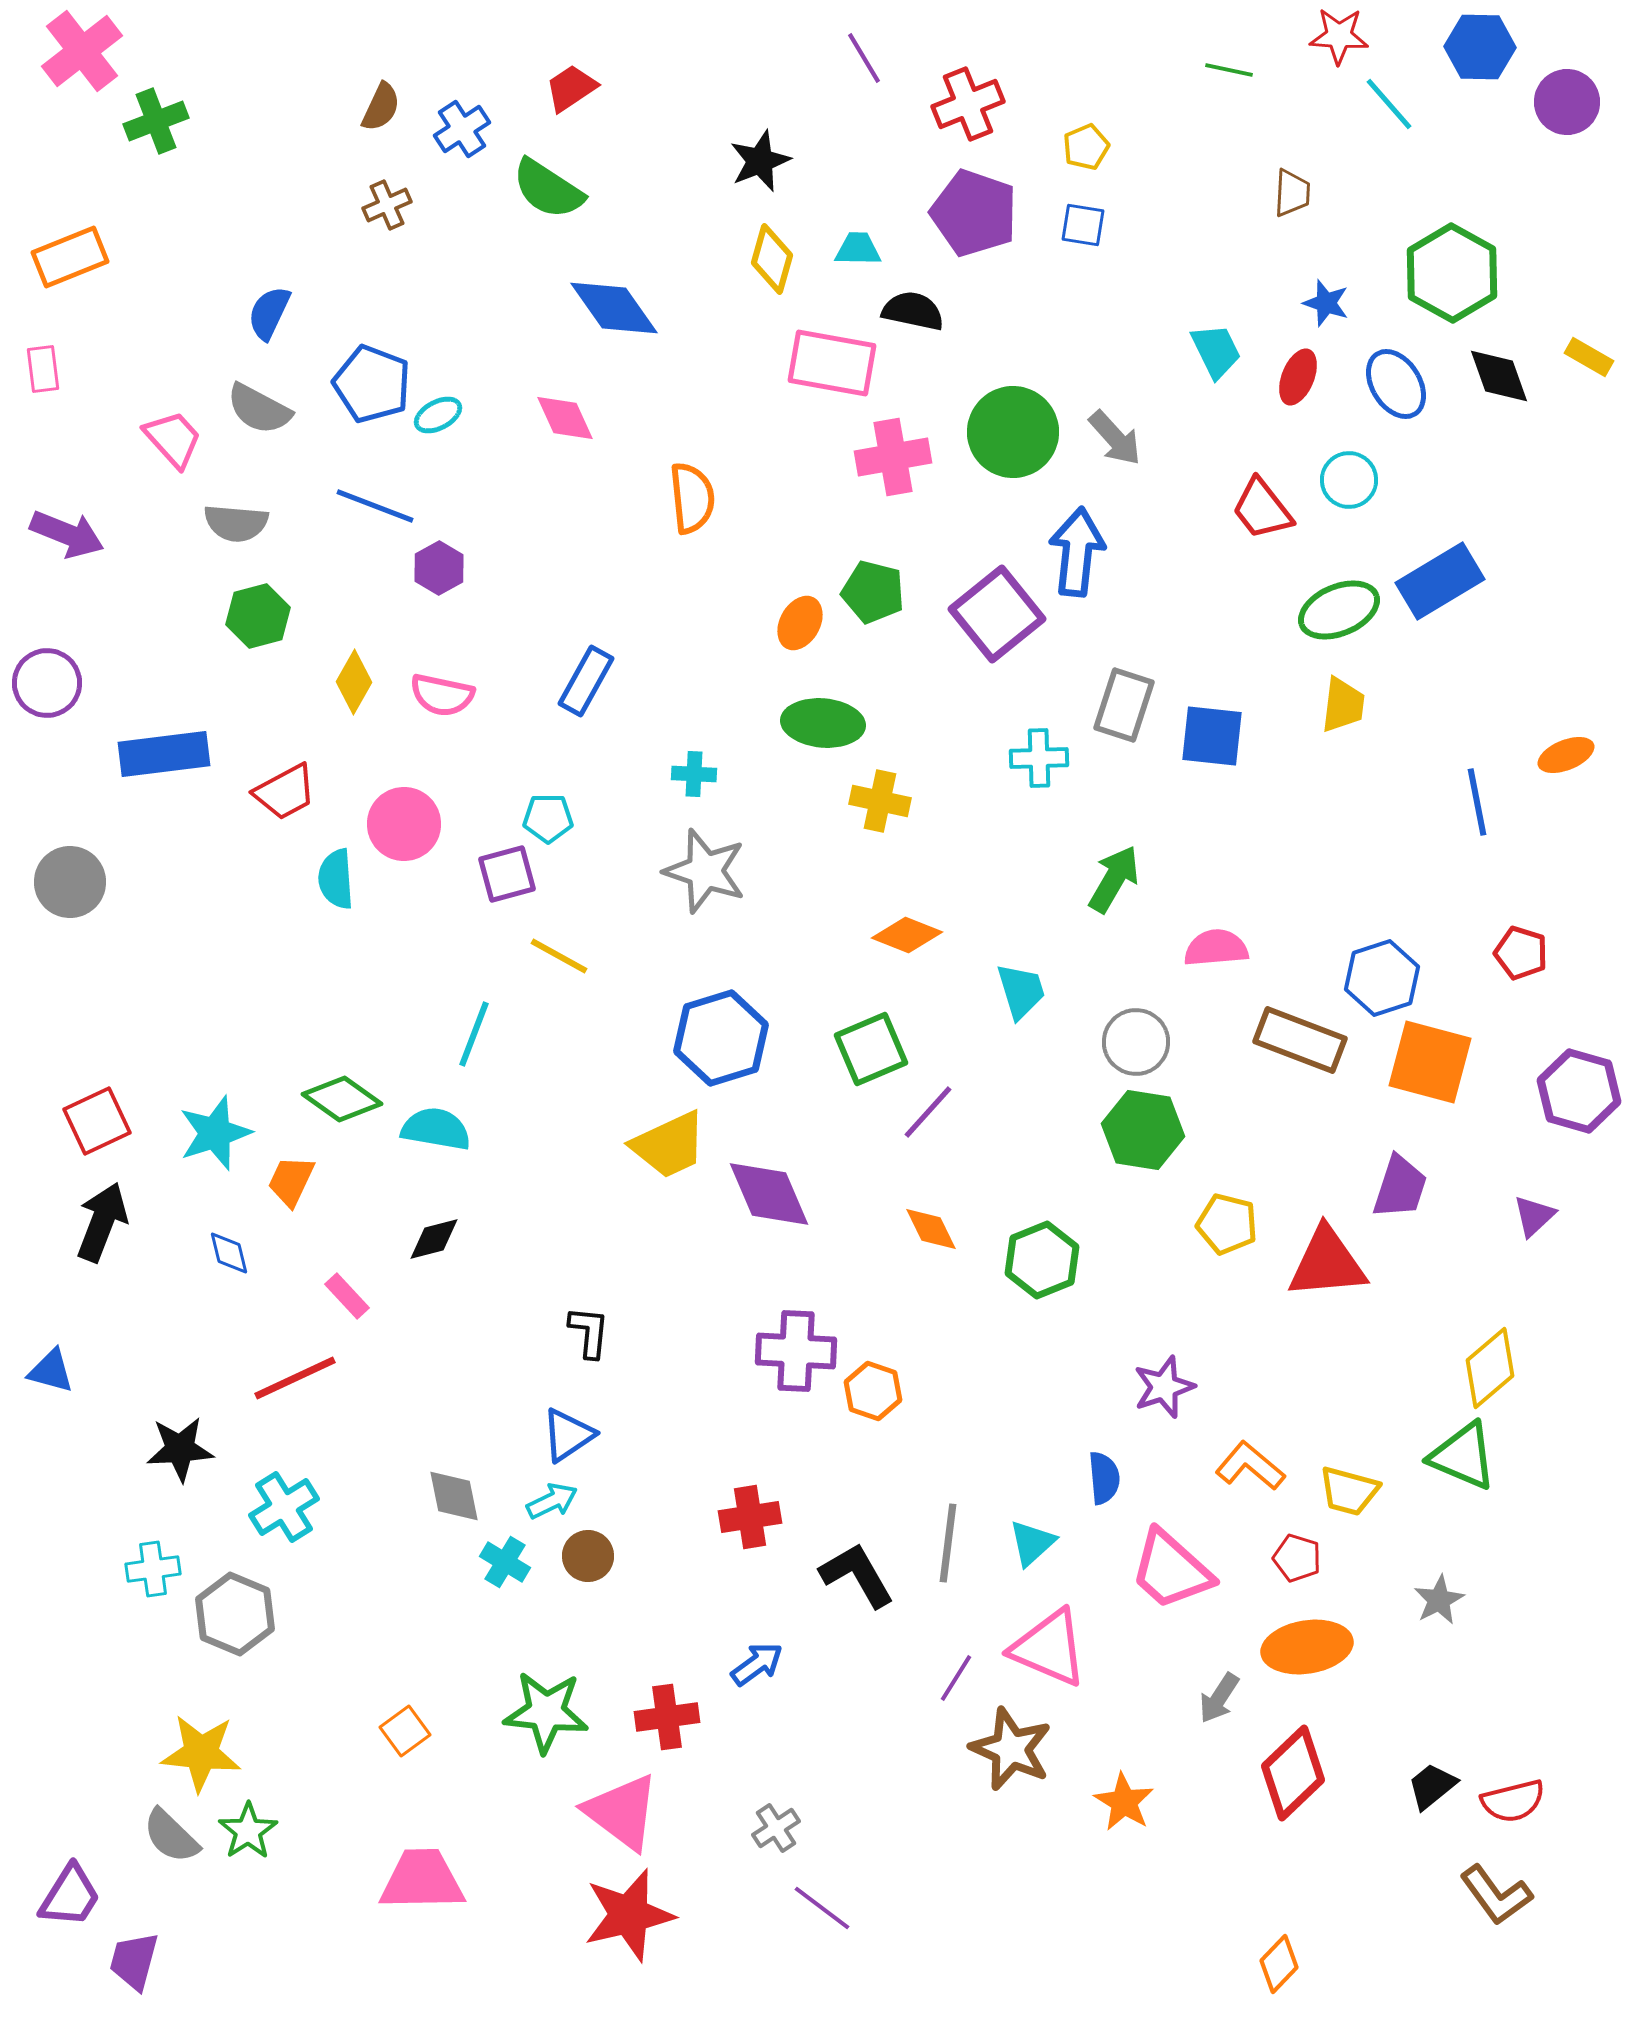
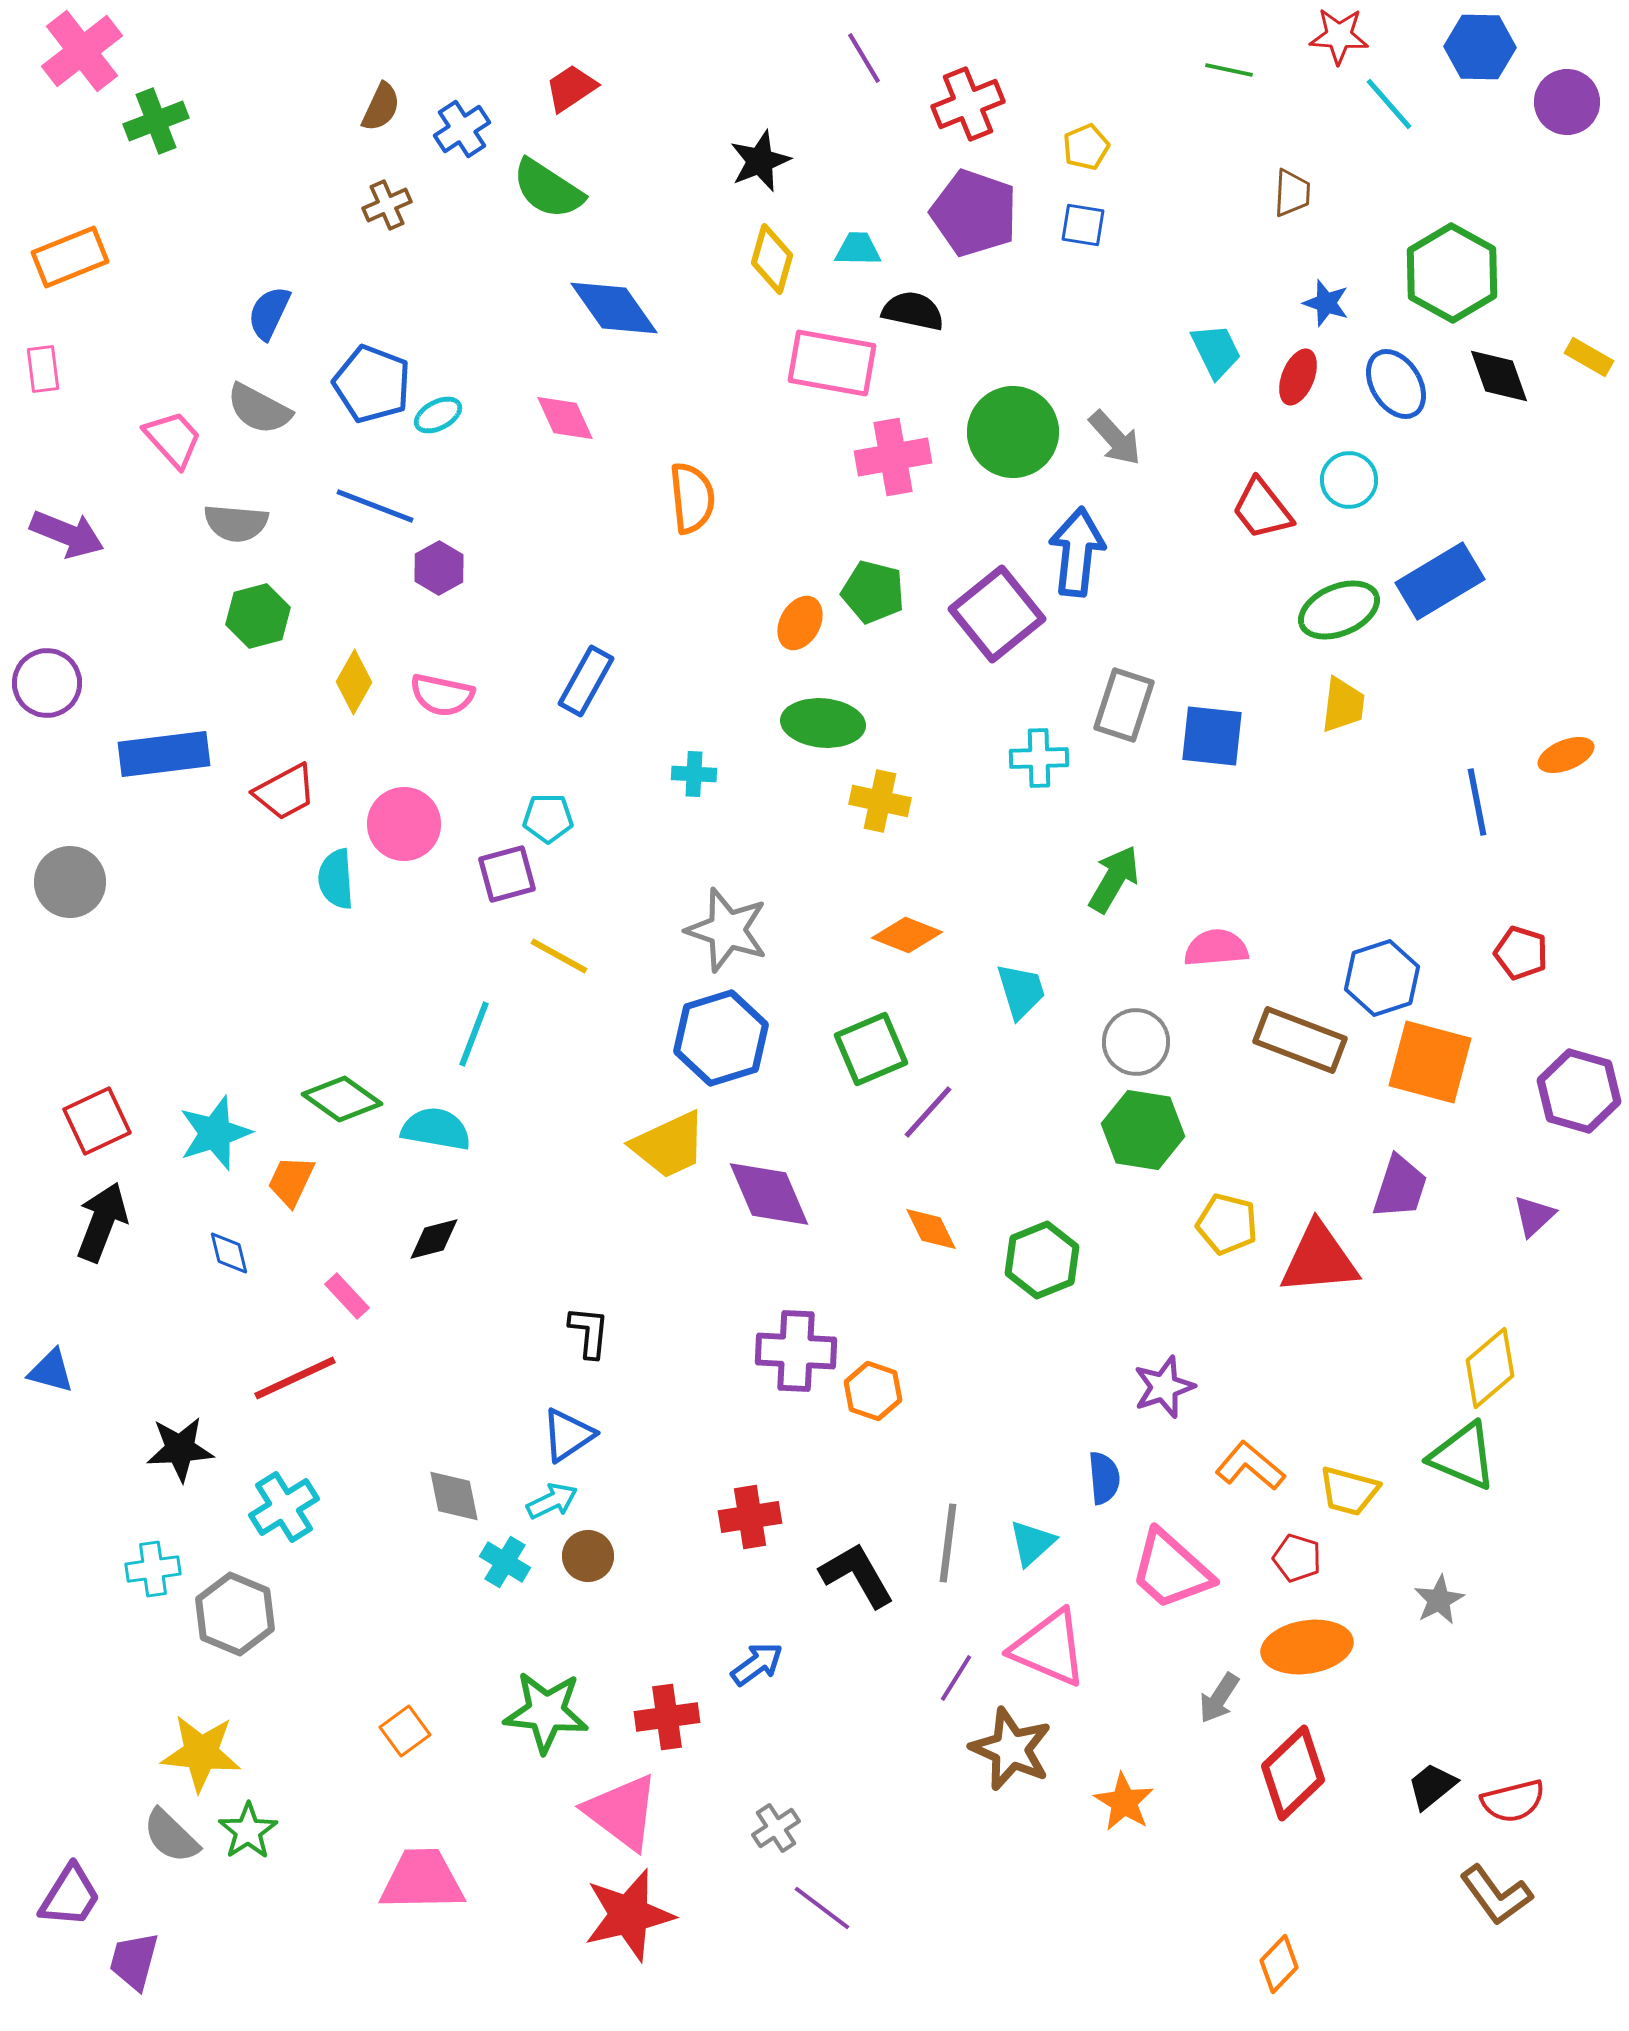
gray star at (705, 871): moved 22 px right, 59 px down
red triangle at (1327, 1263): moved 8 px left, 4 px up
